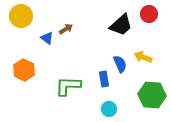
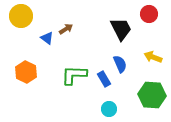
black trapezoid: moved 4 px down; rotated 75 degrees counterclockwise
yellow arrow: moved 10 px right
orange hexagon: moved 2 px right, 2 px down
blue rectangle: rotated 21 degrees counterclockwise
green L-shape: moved 6 px right, 11 px up
